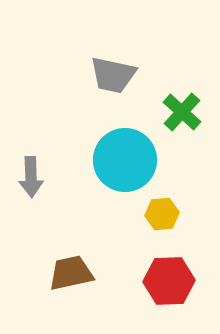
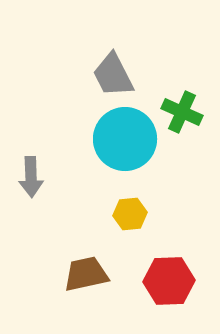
gray trapezoid: rotated 51 degrees clockwise
green cross: rotated 18 degrees counterclockwise
cyan circle: moved 21 px up
yellow hexagon: moved 32 px left
brown trapezoid: moved 15 px right, 1 px down
